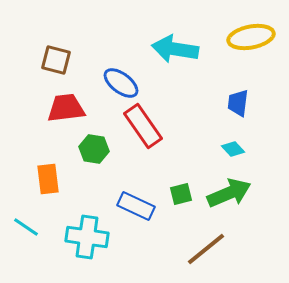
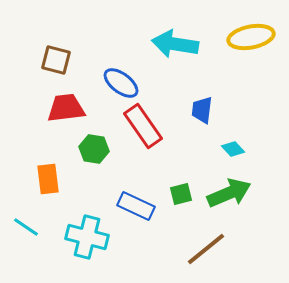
cyan arrow: moved 5 px up
blue trapezoid: moved 36 px left, 7 px down
cyan cross: rotated 6 degrees clockwise
